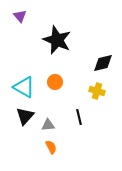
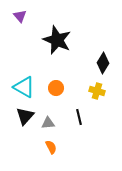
black diamond: rotated 45 degrees counterclockwise
orange circle: moved 1 px right, 6 px down
gray triangle: moved 2 px up
